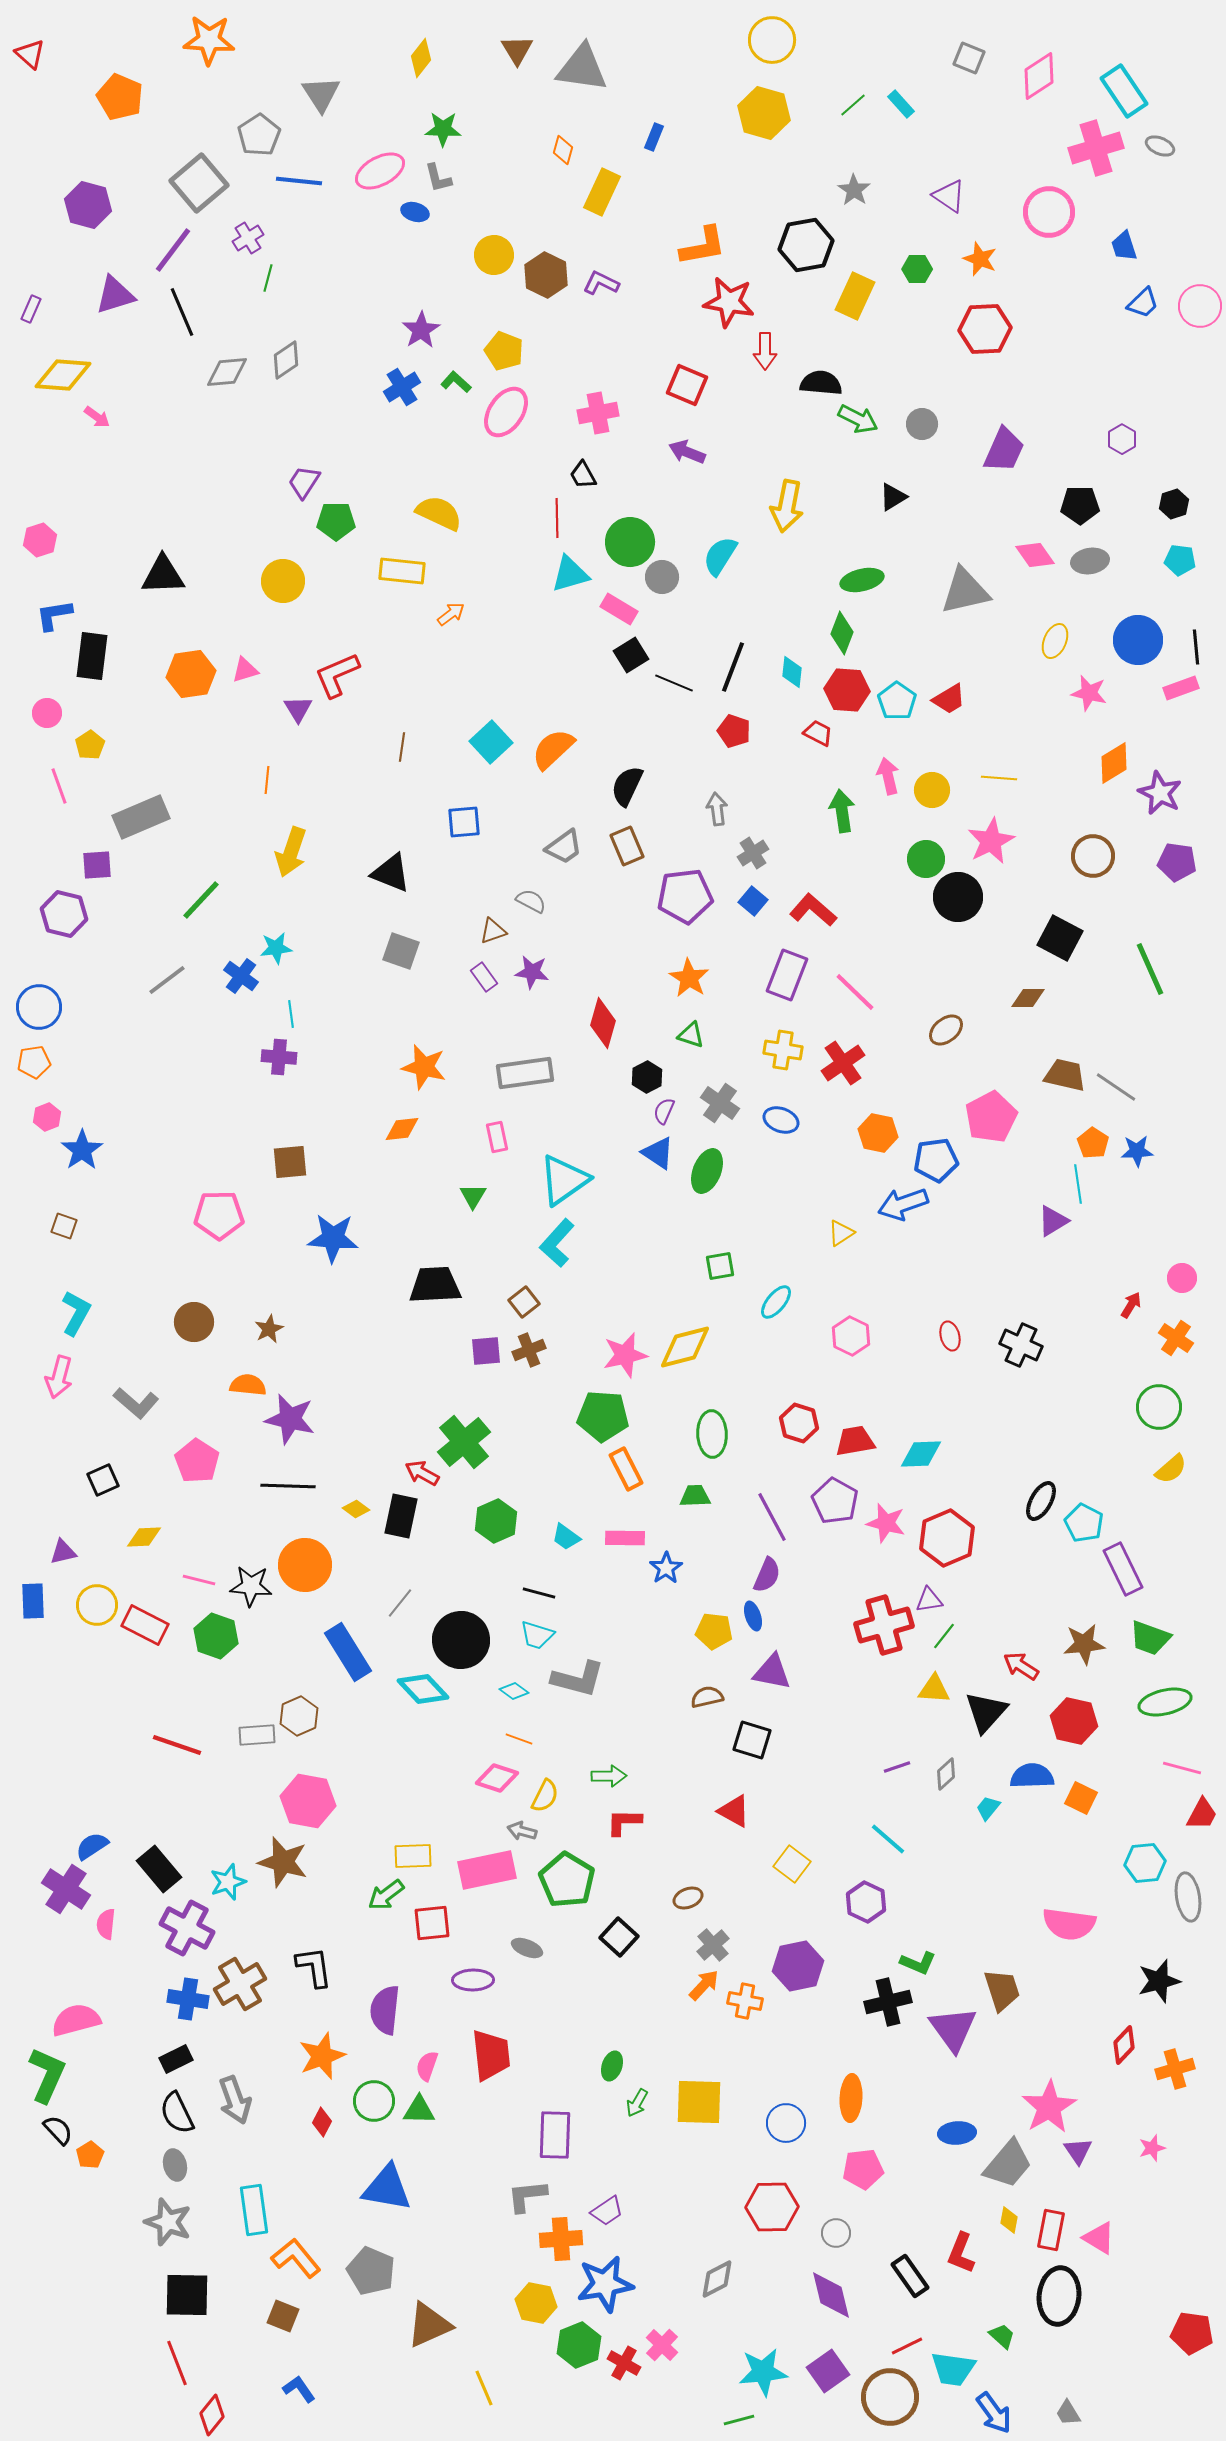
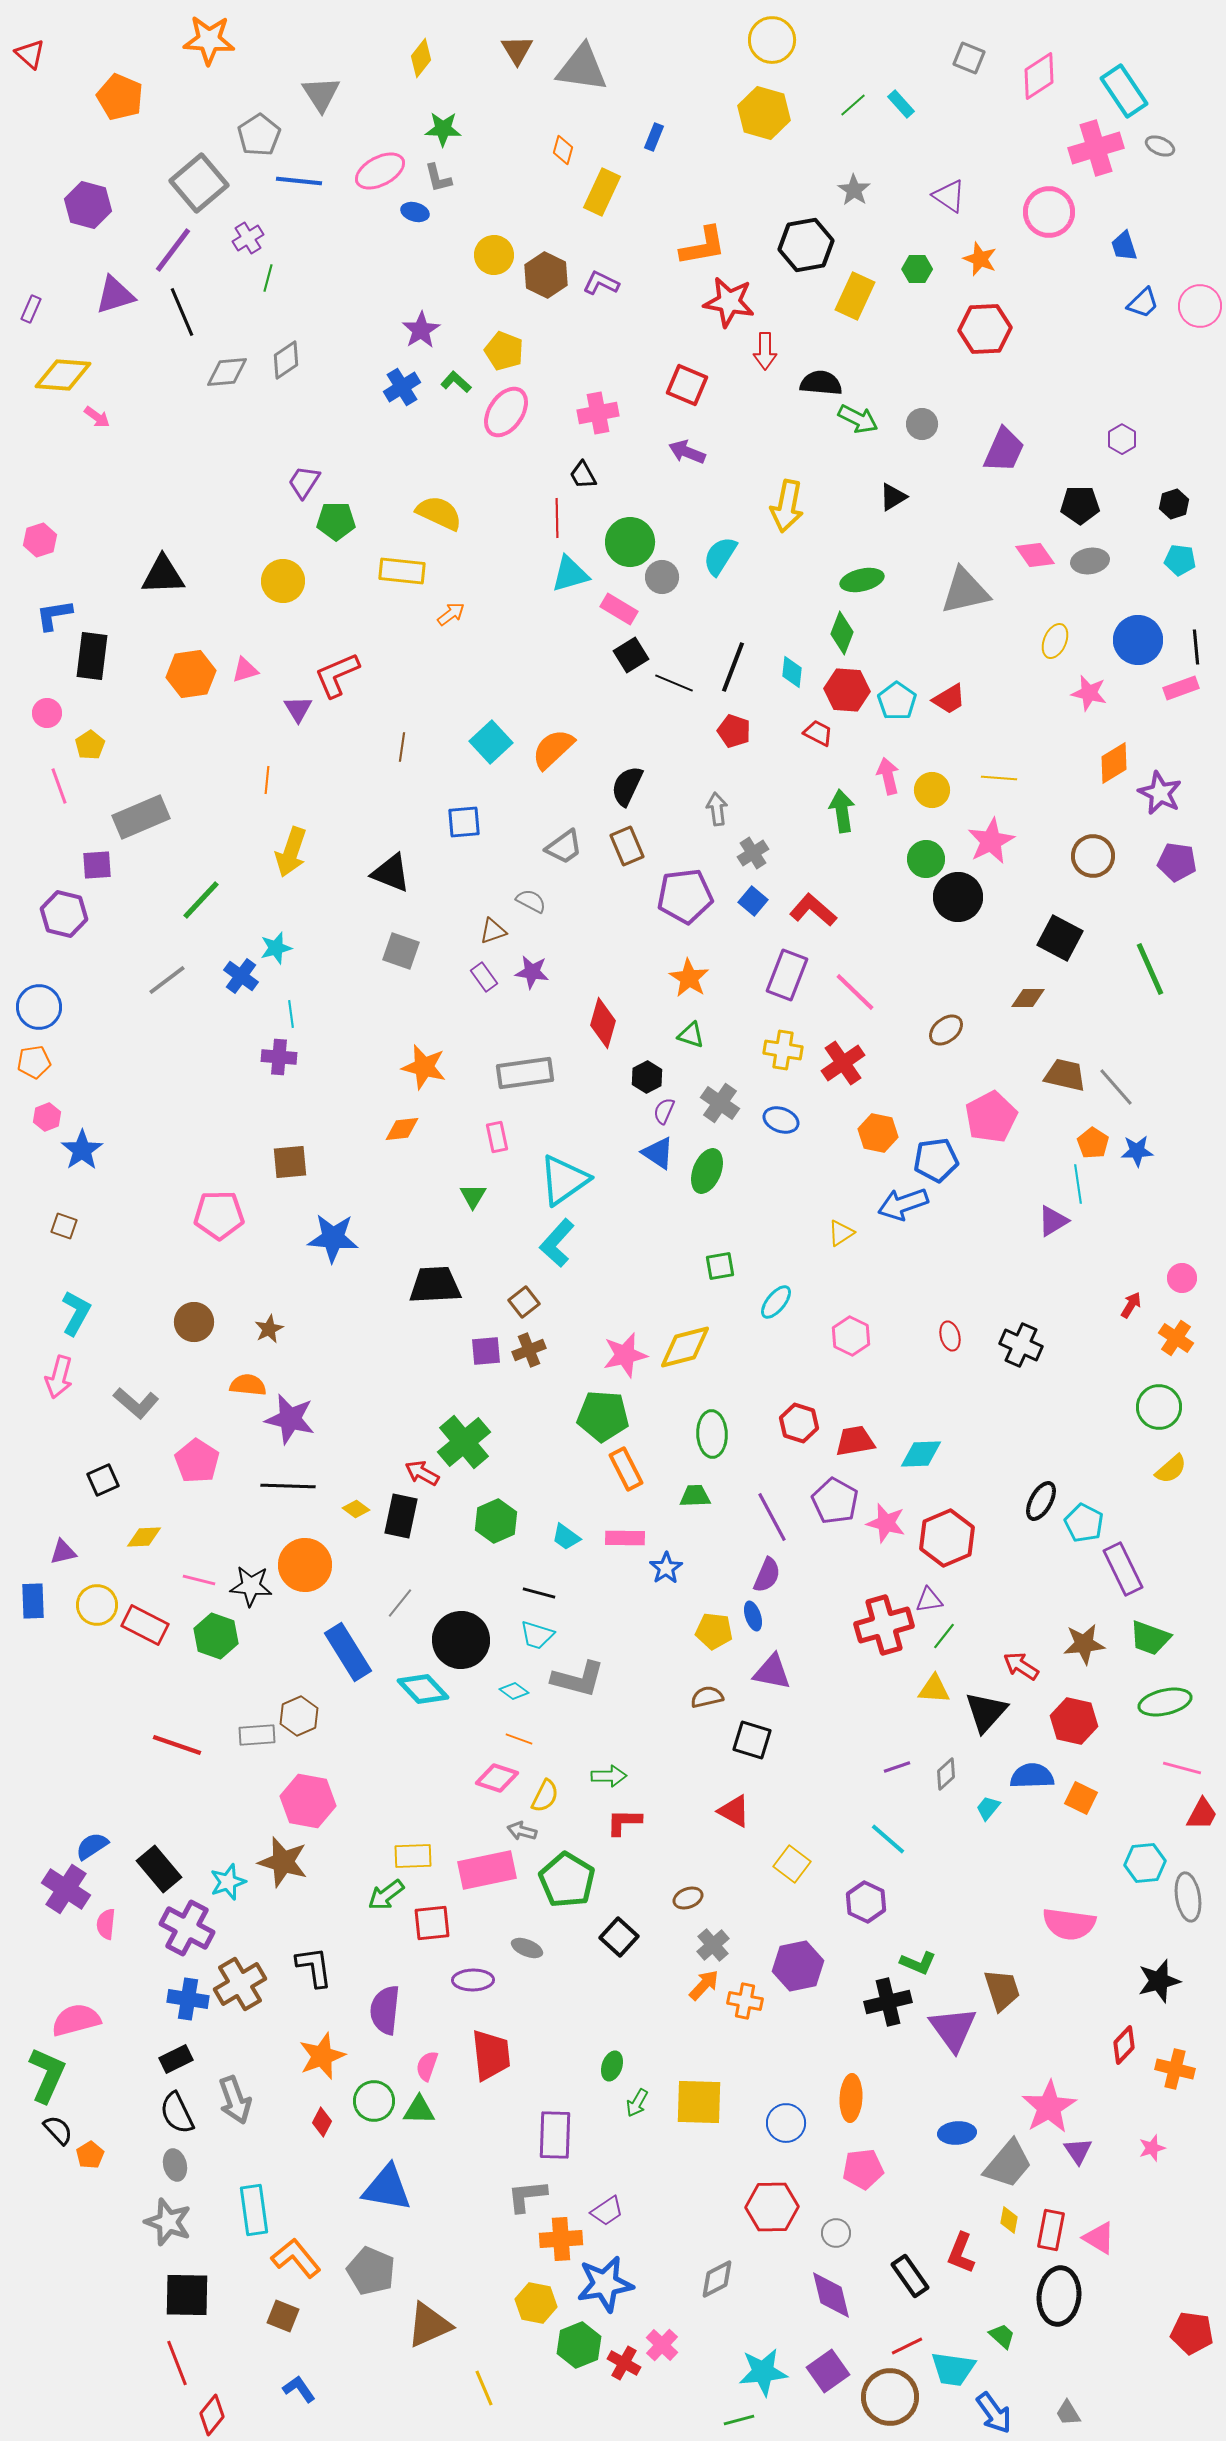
cyan star at (276, 948): rotated 8 degrees counterclockwise
gray line at (1116, 1087): rotated 15 degrees clockwise
orange cross at (1175, 2069): rotated 30 degrees clockwise
